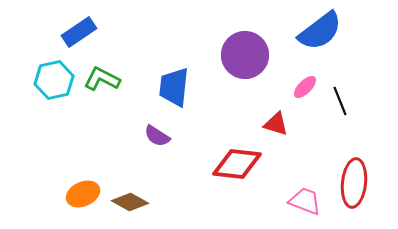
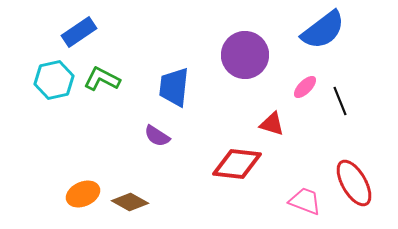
blue semicircle: moved 3 px right, 1 px up
red triangle: moved 4 px left
red ellipse: rotated 36 degrees counterclockwise
